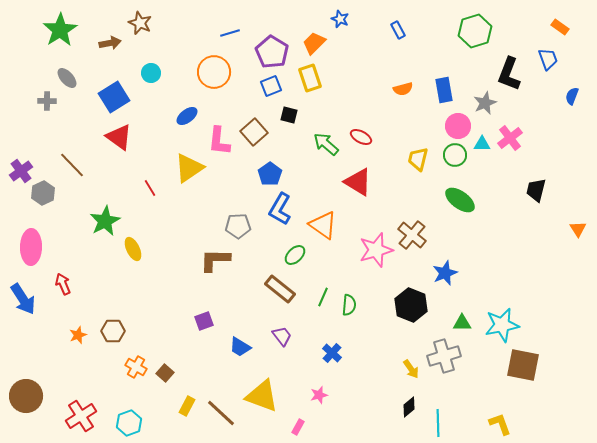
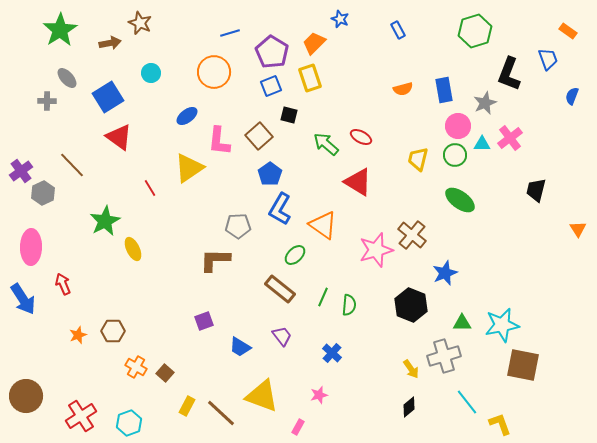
orange rectangle at (560, 27): moved 8 px right, 4 px down
blue square at (114, 97): moved 6 px left
brown square at (254, 132): moved 5 px right, 4 px down
cyan line at (438, 423): moved 29 px right, 21 px up; rotated 36 degrees counterclockwise
